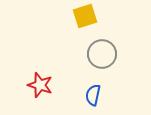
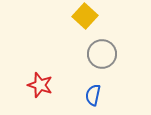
yellow square: rotated 30 degrees counterclockwise
